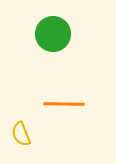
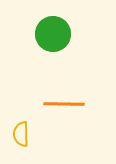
yellow semicircle: rotated 20 degrees clockwise
